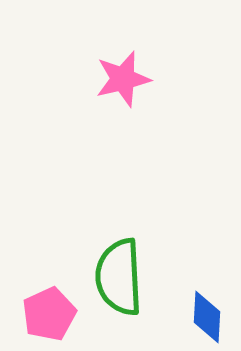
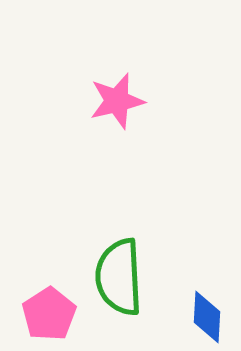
pink star: moved 6 px left, 22 px down
pink pentagon: rotated 8 degrees counterclockwise
